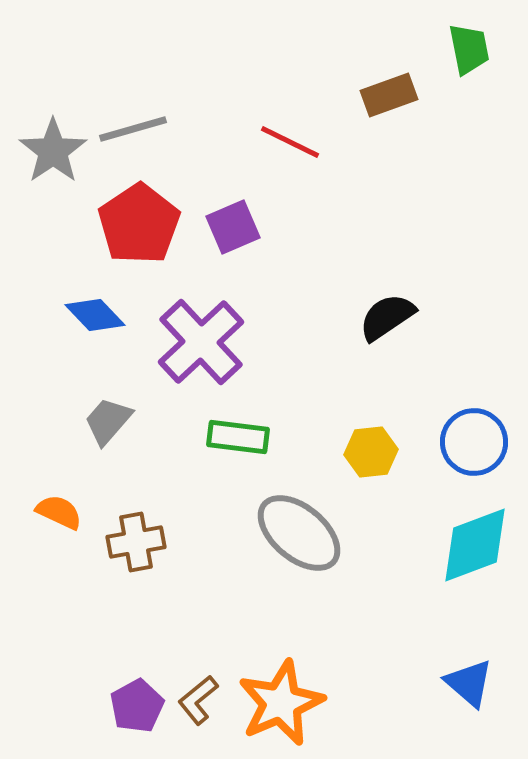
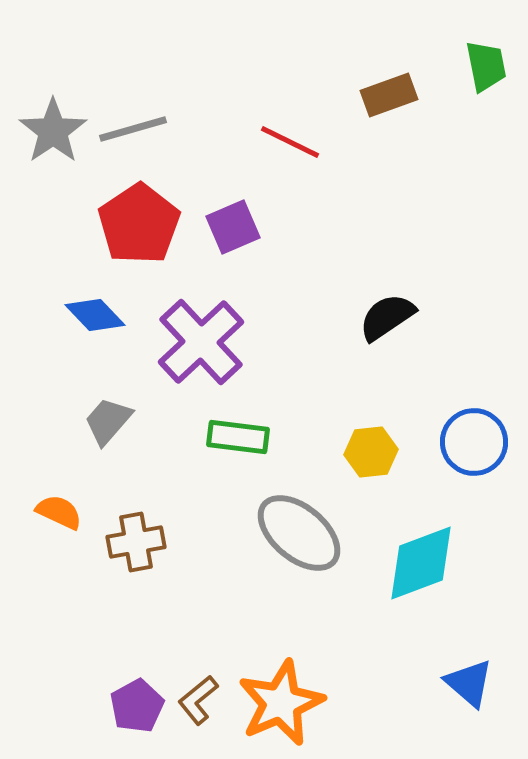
green trapezoid: moved 17 px right, 17 px down
gray star: moved 20 px up
cyan diamond: moved 54 px left, 18 px down
